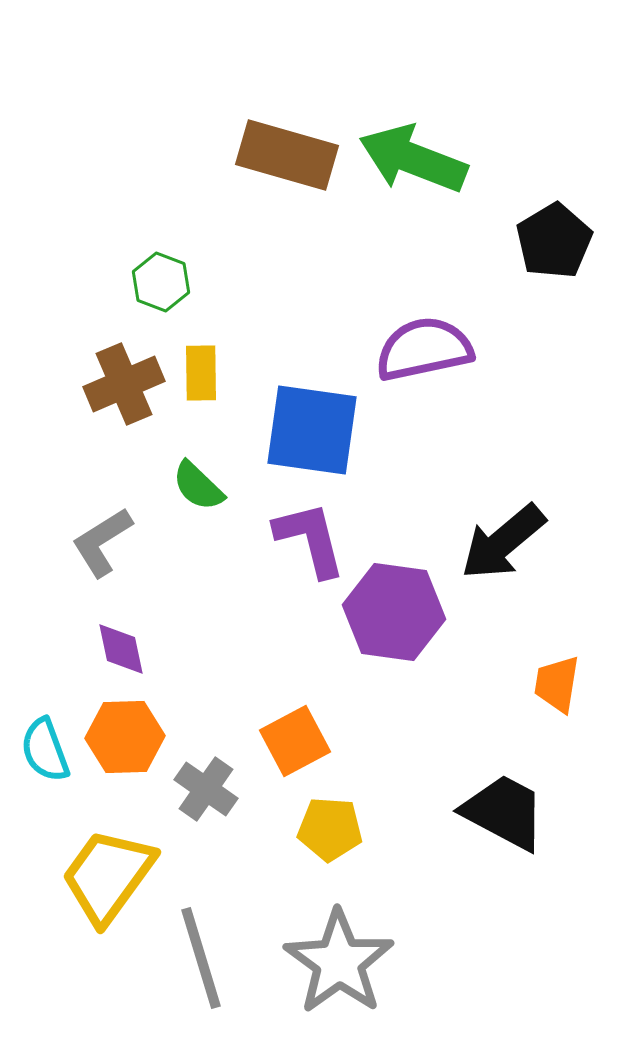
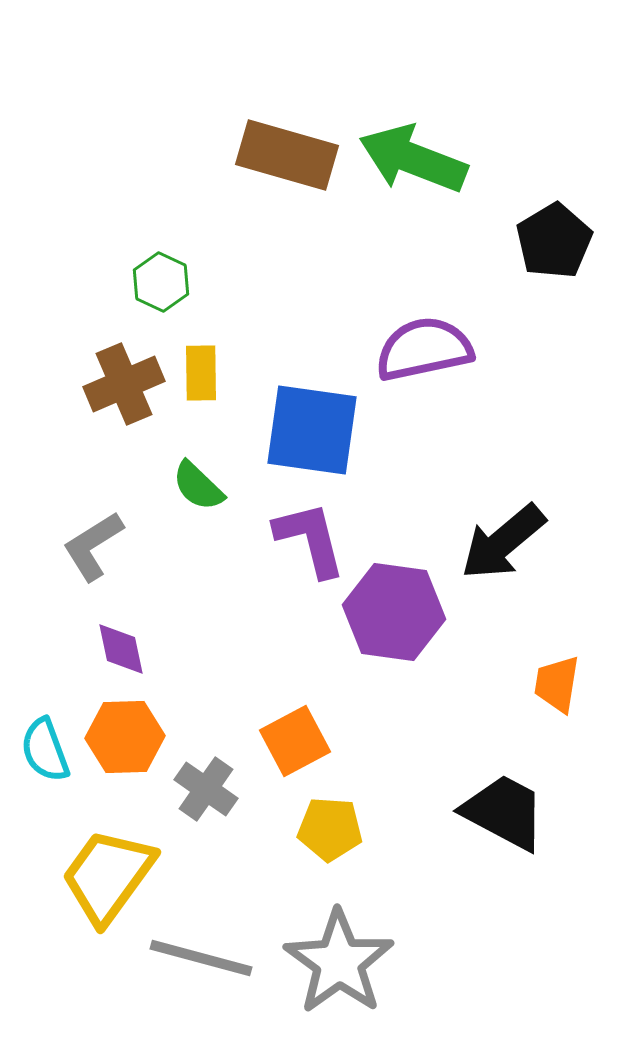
green hexagon: rotated 4 degrees clockwise
gray L-shape: moved 9 px left, 4 px down
gray line: rotated 58 degrees counterclockwise
